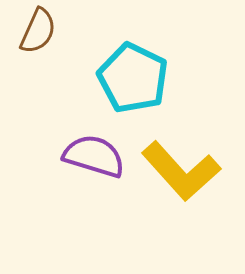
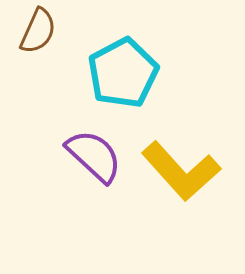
cyan pentagon: moved 10 px left, 5 px up; rotated 18 degrees clockwise
purple semicircle: rotated 26 degrees clockwise
